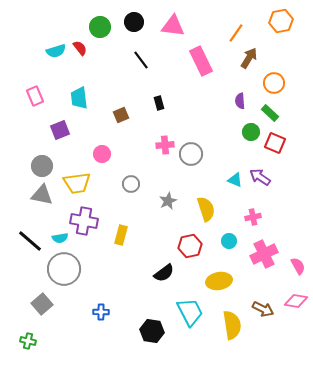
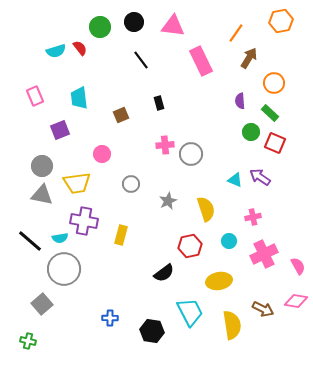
blue cross at (101, 312): moved 9 px right, 6 px down
